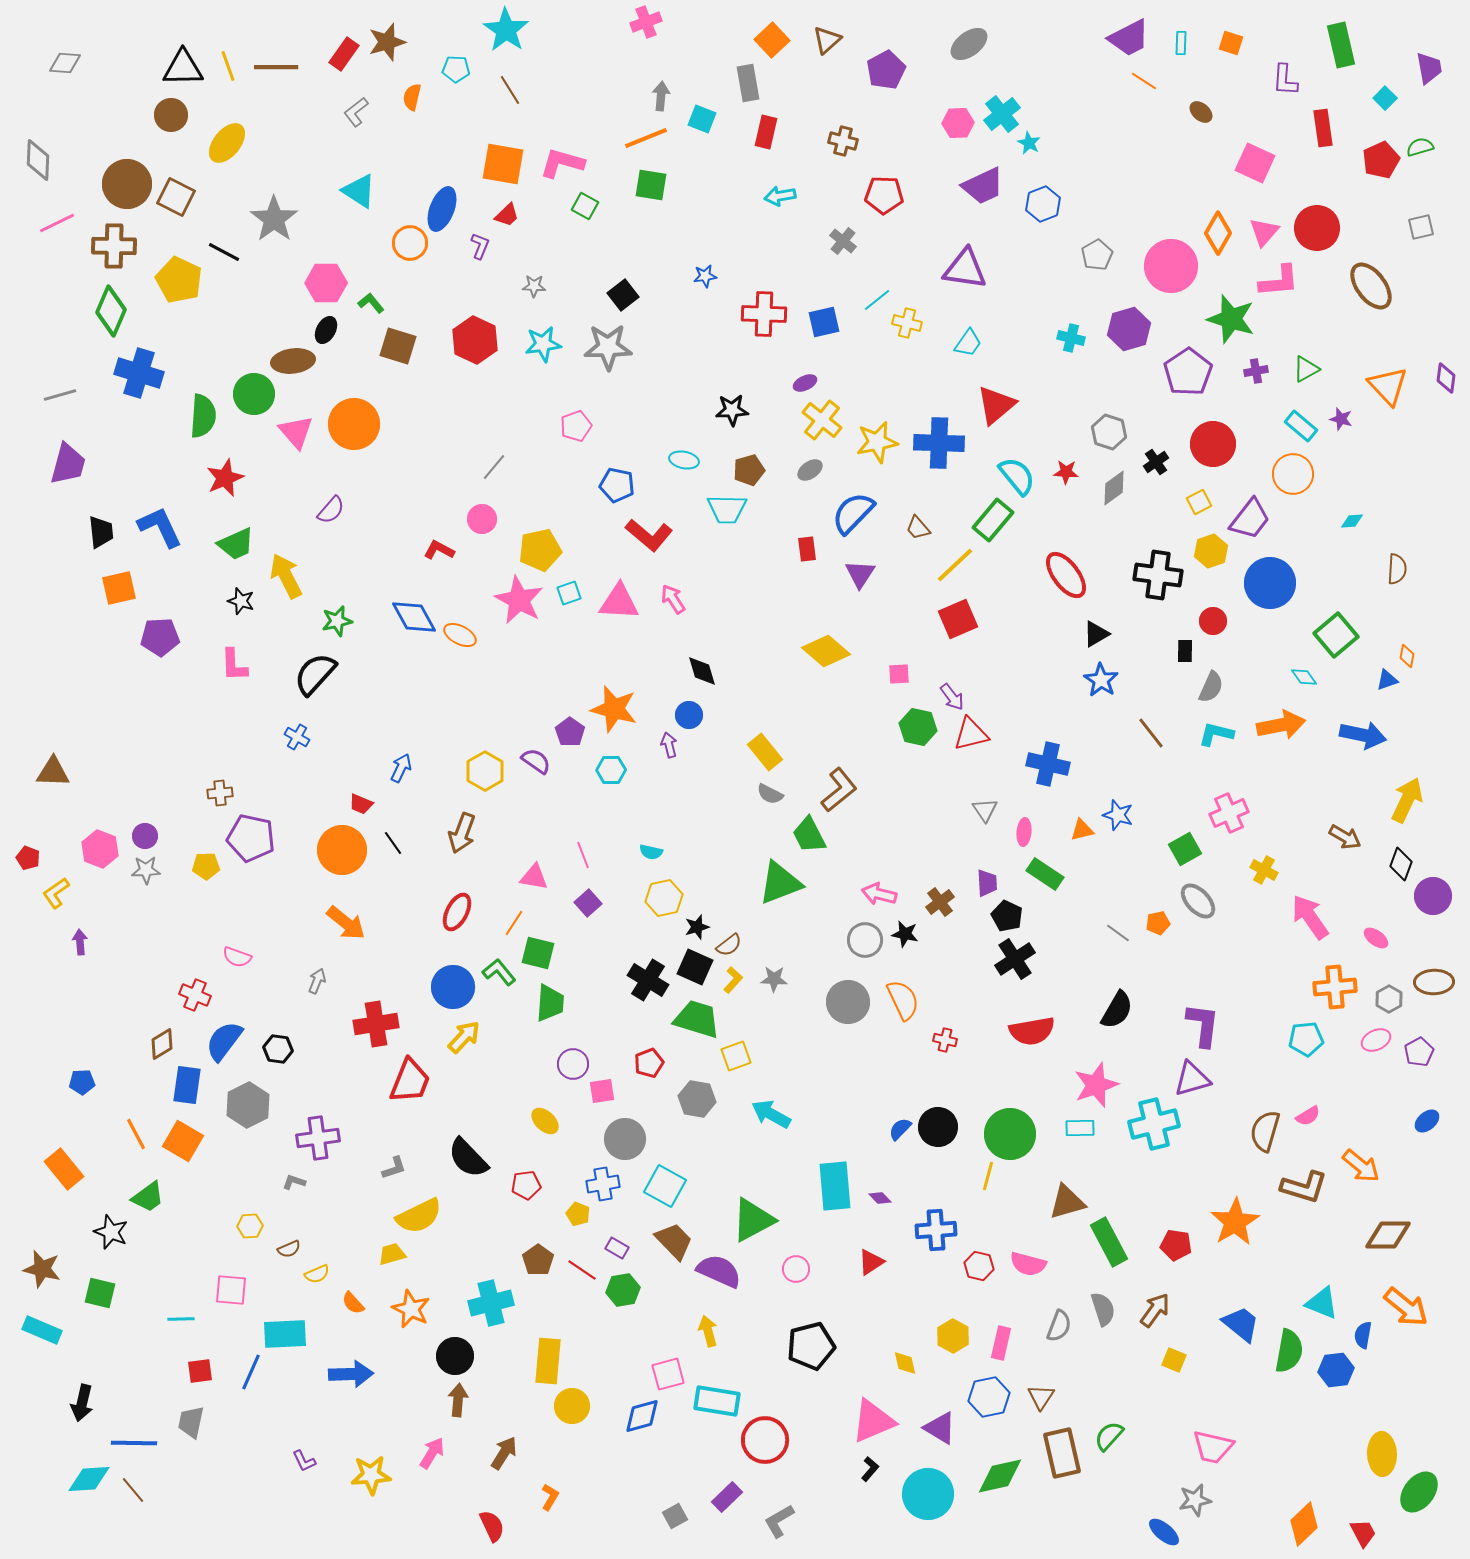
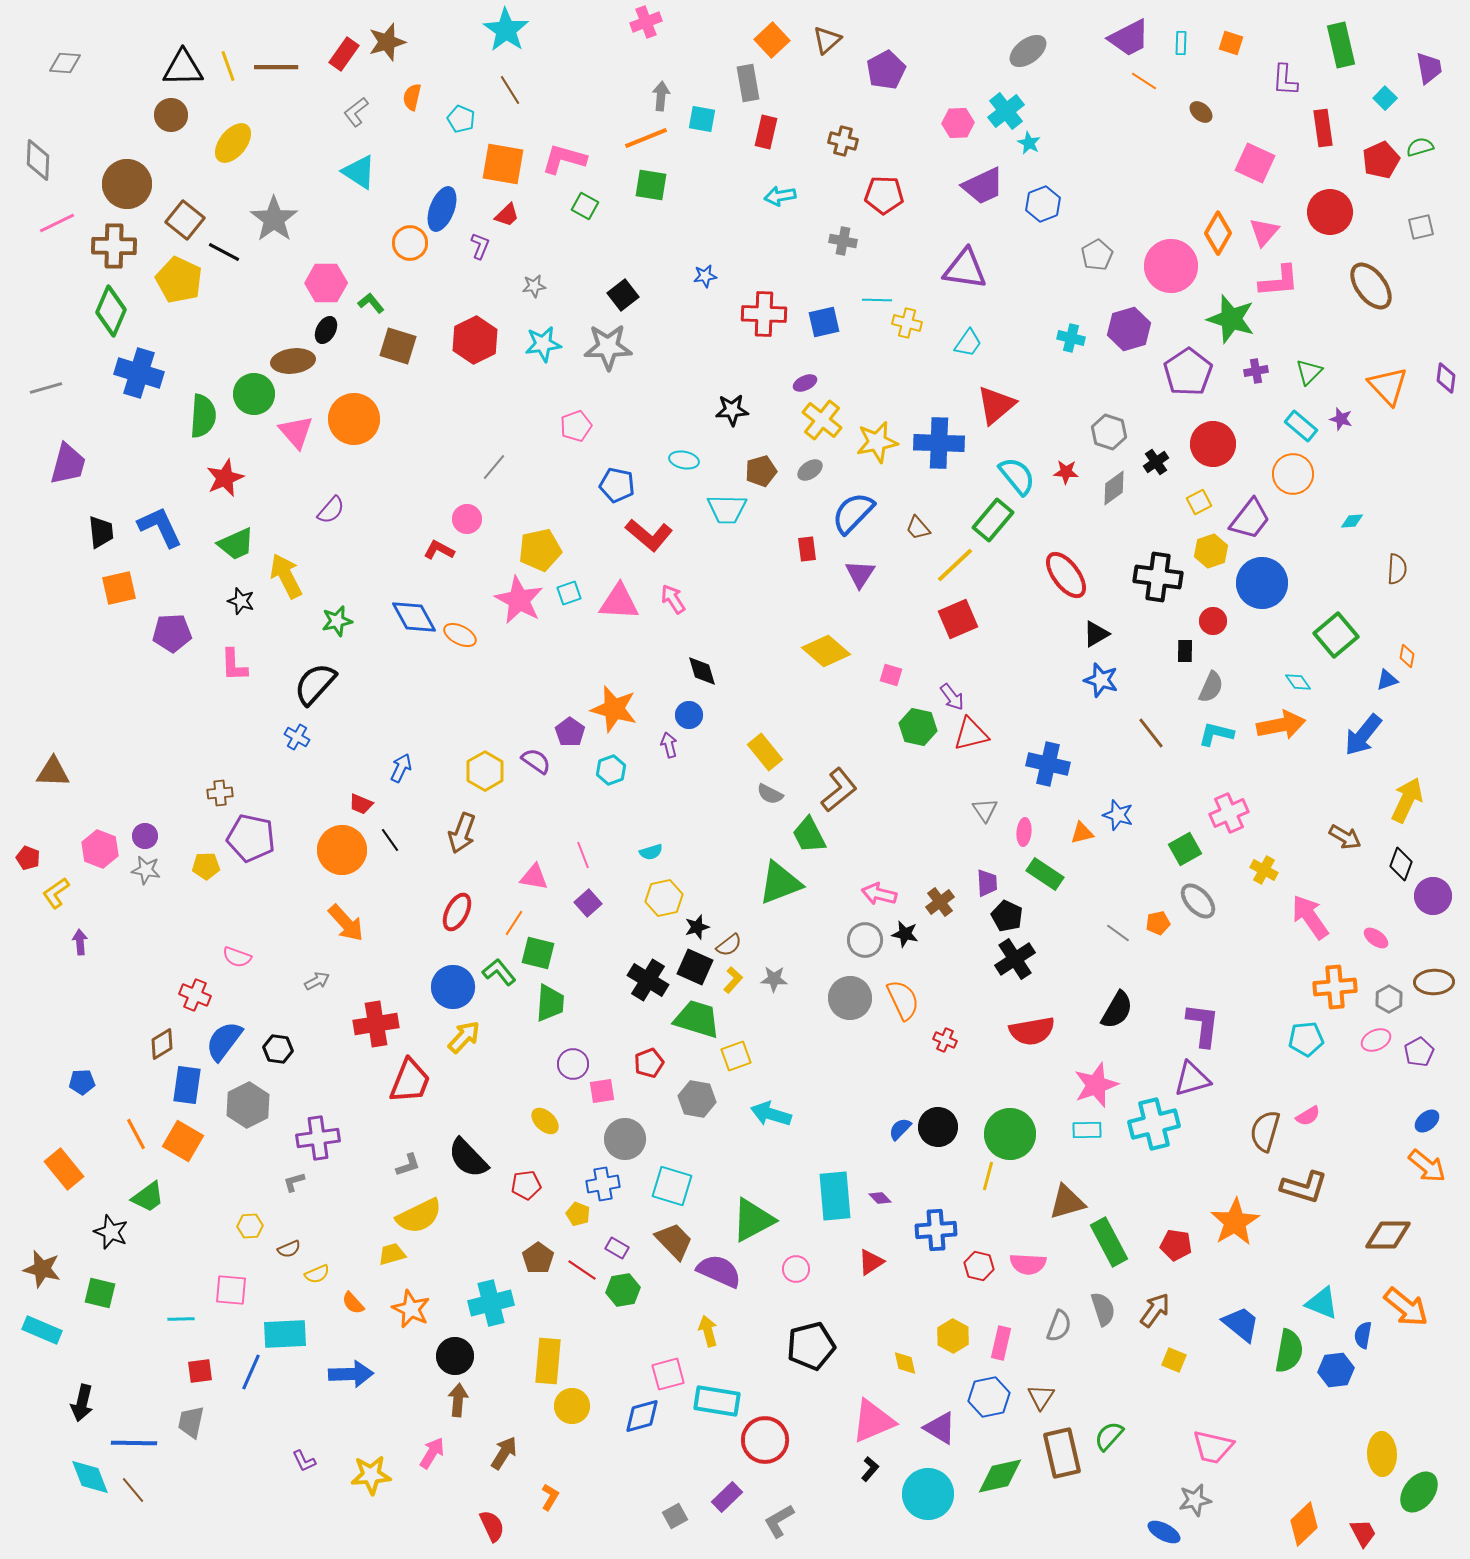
gray ellipse at (969, 44): moved 59 px right, 7 px down
cyan pentagon at (456, 69): moved 5 px right, 50 px down; rotated 20 degrees clockwise
cyan cross at (1002, 114): moved 4 px right, 3 px up
cyan square at (702, 119): rotated 12 degrees counterclockwise
yellow ellipse at (227, 143): moved 6 px right
pink L-shape at (562, 163): moved 2 px right, 4 px up
cyan triangle at (359, 191): moved 19 px up
brown square at (176, 197): moved 9 px right, 23 px down; rotated 12 degrees clockwise
red circle at (1317, 228): moved 13 px right, 16 px up
gray cross at (843, 241): rotated 28 degrees counterclockwise
gray star at (534, 286): rotated 10 degrees counterclockwise
cyan line at (877, 300): rotated 40 degrees clockwise
red hexagon at (475, 340): rotated 9 degrees clockwise
green triangle at (1306, 369): moved 3 px right, 3 px down; rotated 16 degrees counterclockwise
gray line at (60, 395): moved 14 px left, 7 px up
orange circle at (354, 424): moved 5 px up
brown pentagon at (749, 470): moved 12 px right, 1 px down
pink circle at (482, 519): moved 15 px left
black cross at (1158, 575): moved 2 px down
blue circle at (1270, 583): moved 8 px left
purple pentagon at (160, 637): moved 12 px right, 4 px up
black semicircle at (315, 674): moved 10 px down
pink square at (899, 674): moved 8 px left, 1 px down; rotated 20 degrees clockwise
cyan diamond at (1304, 677): moved 6 px left, 5 px down
blue star at (1101, 680): rotated 16 degrees counterclockwise
blue arrow at (1363, 735): rotated 117 degrees clockwise
cyan hexagon at (611, 770): rotated 20 degrees counterclockwise
orange triangle at (1082, 830): moved 3 px down
black line at (393, 843): moved 3 px left, 3 px up
cyan semicircle at (651, 852): rotated 30 degrees counterclockwise
gray star at (146, 870): rotated 12 degrees clockwise
orange arrow at (346, 923): rotated 9 degrees clockwise
gray arrow at (317, 981): rotated 40 degrees clockwise
gray circle at (848, 1002): moved 2 px right, 4 px up
red cross at (945, 1040): rotated 10 degrees clockwise
cyan arrow at (771, 1114): rotated 12 degrees counterclockwise
cyan rectangle at (1080, 1128): moved 7 px right, 2 px down
orange arrow at (1361, 1166): moved 66 px right
gray L-shape at (394, 1168): moved 14 px right, 3 px up
gray L-shape at (294, 1182): rotated 35 degrees counterclockwise
cyan square at (665, 1186): moved 7 px right; rotated 12 degrees counterclockwise
cyan rectangle at (835, 1186): moved 10 px down
brown pentagon at (538, 1260): moved 2 px up
pink semicircle at (1028, 1264): rotated 12 degrees counterclockwise
cyan diamond at (89, 1479): moved 1 px right, 2 px up; rotated 72 degrees clockwise
blue ellipse at (1164, 1532): rotated 12 degrees counterclockwise
